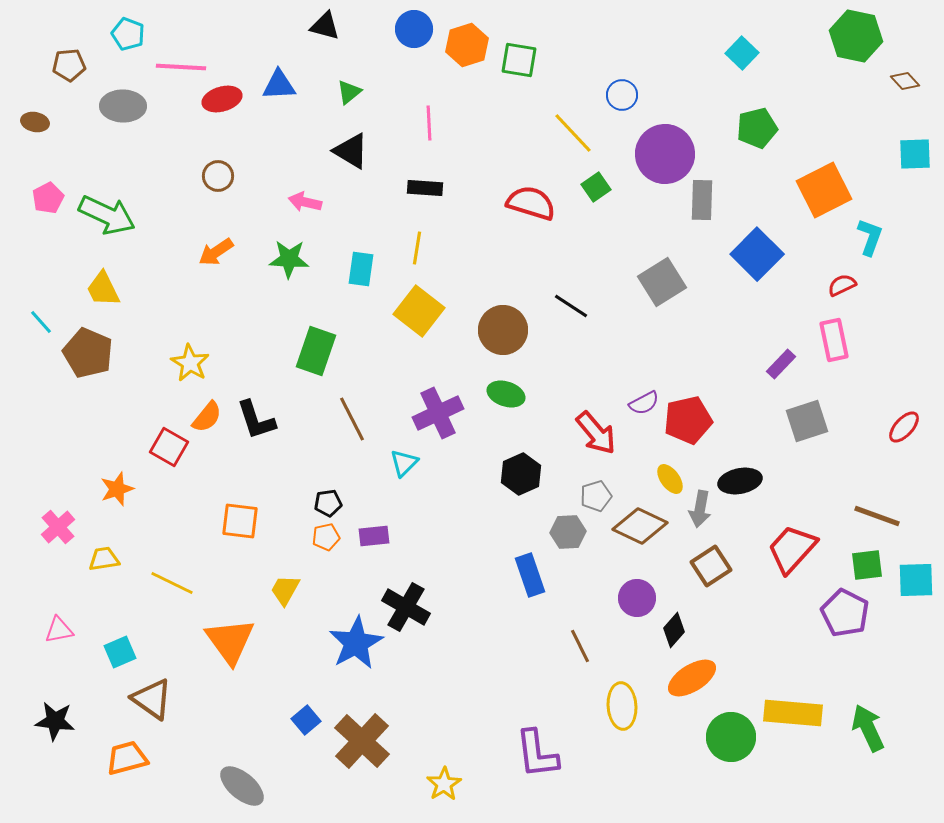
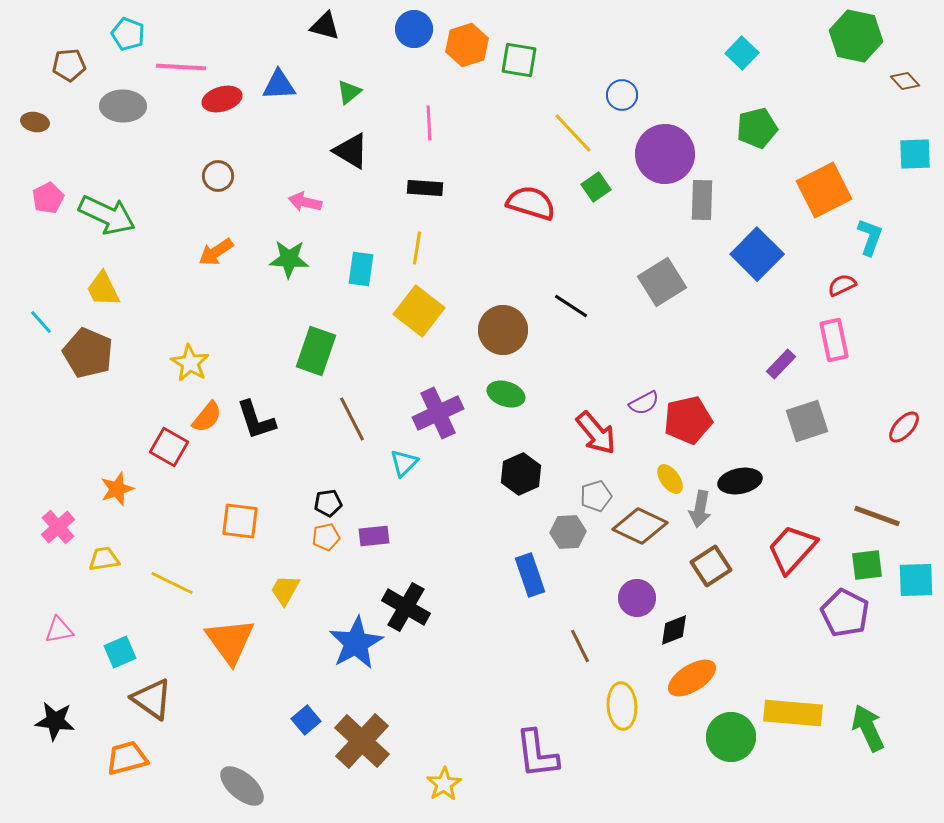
black diamond at (674, 630): rotated 28 degrees clockwise
